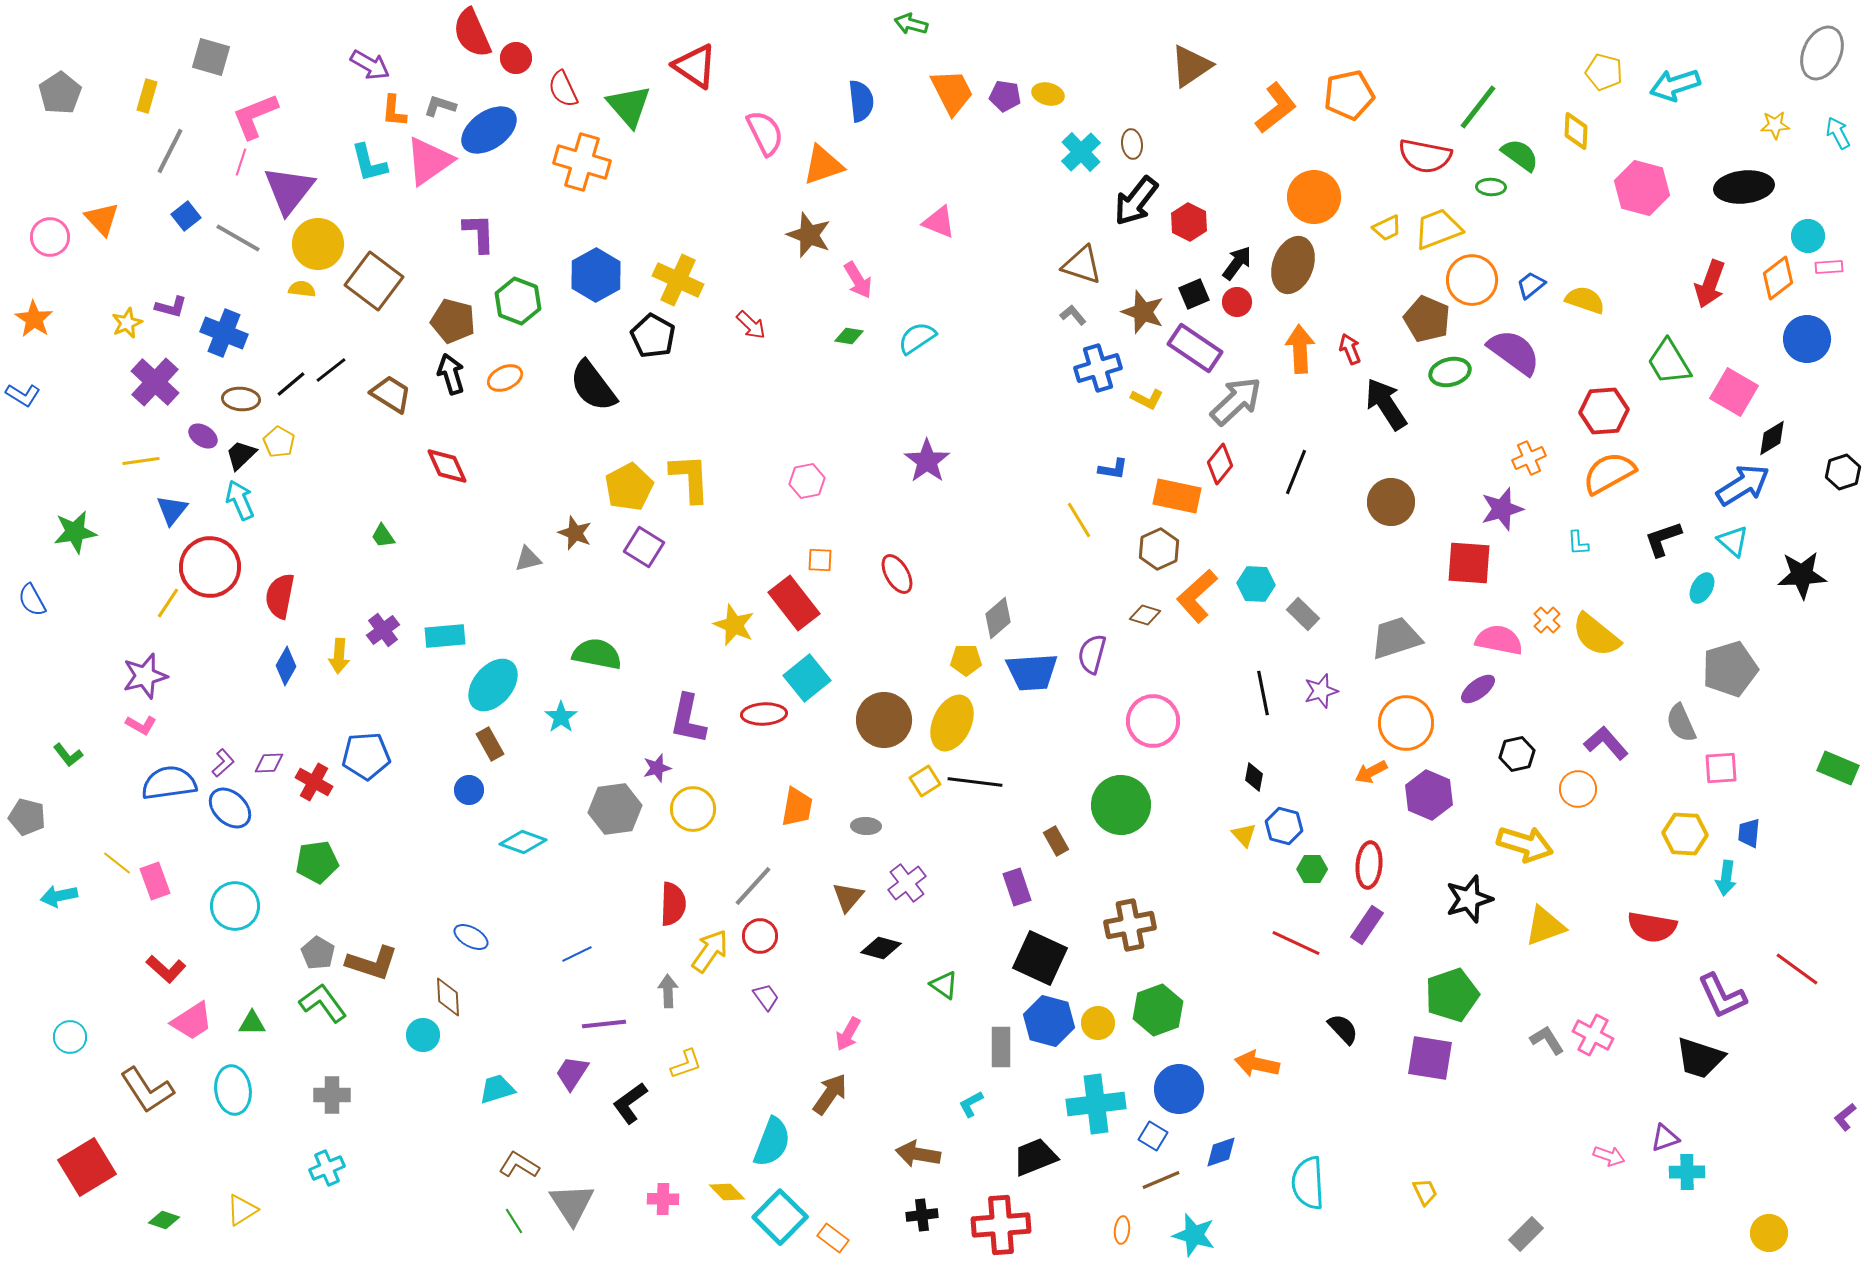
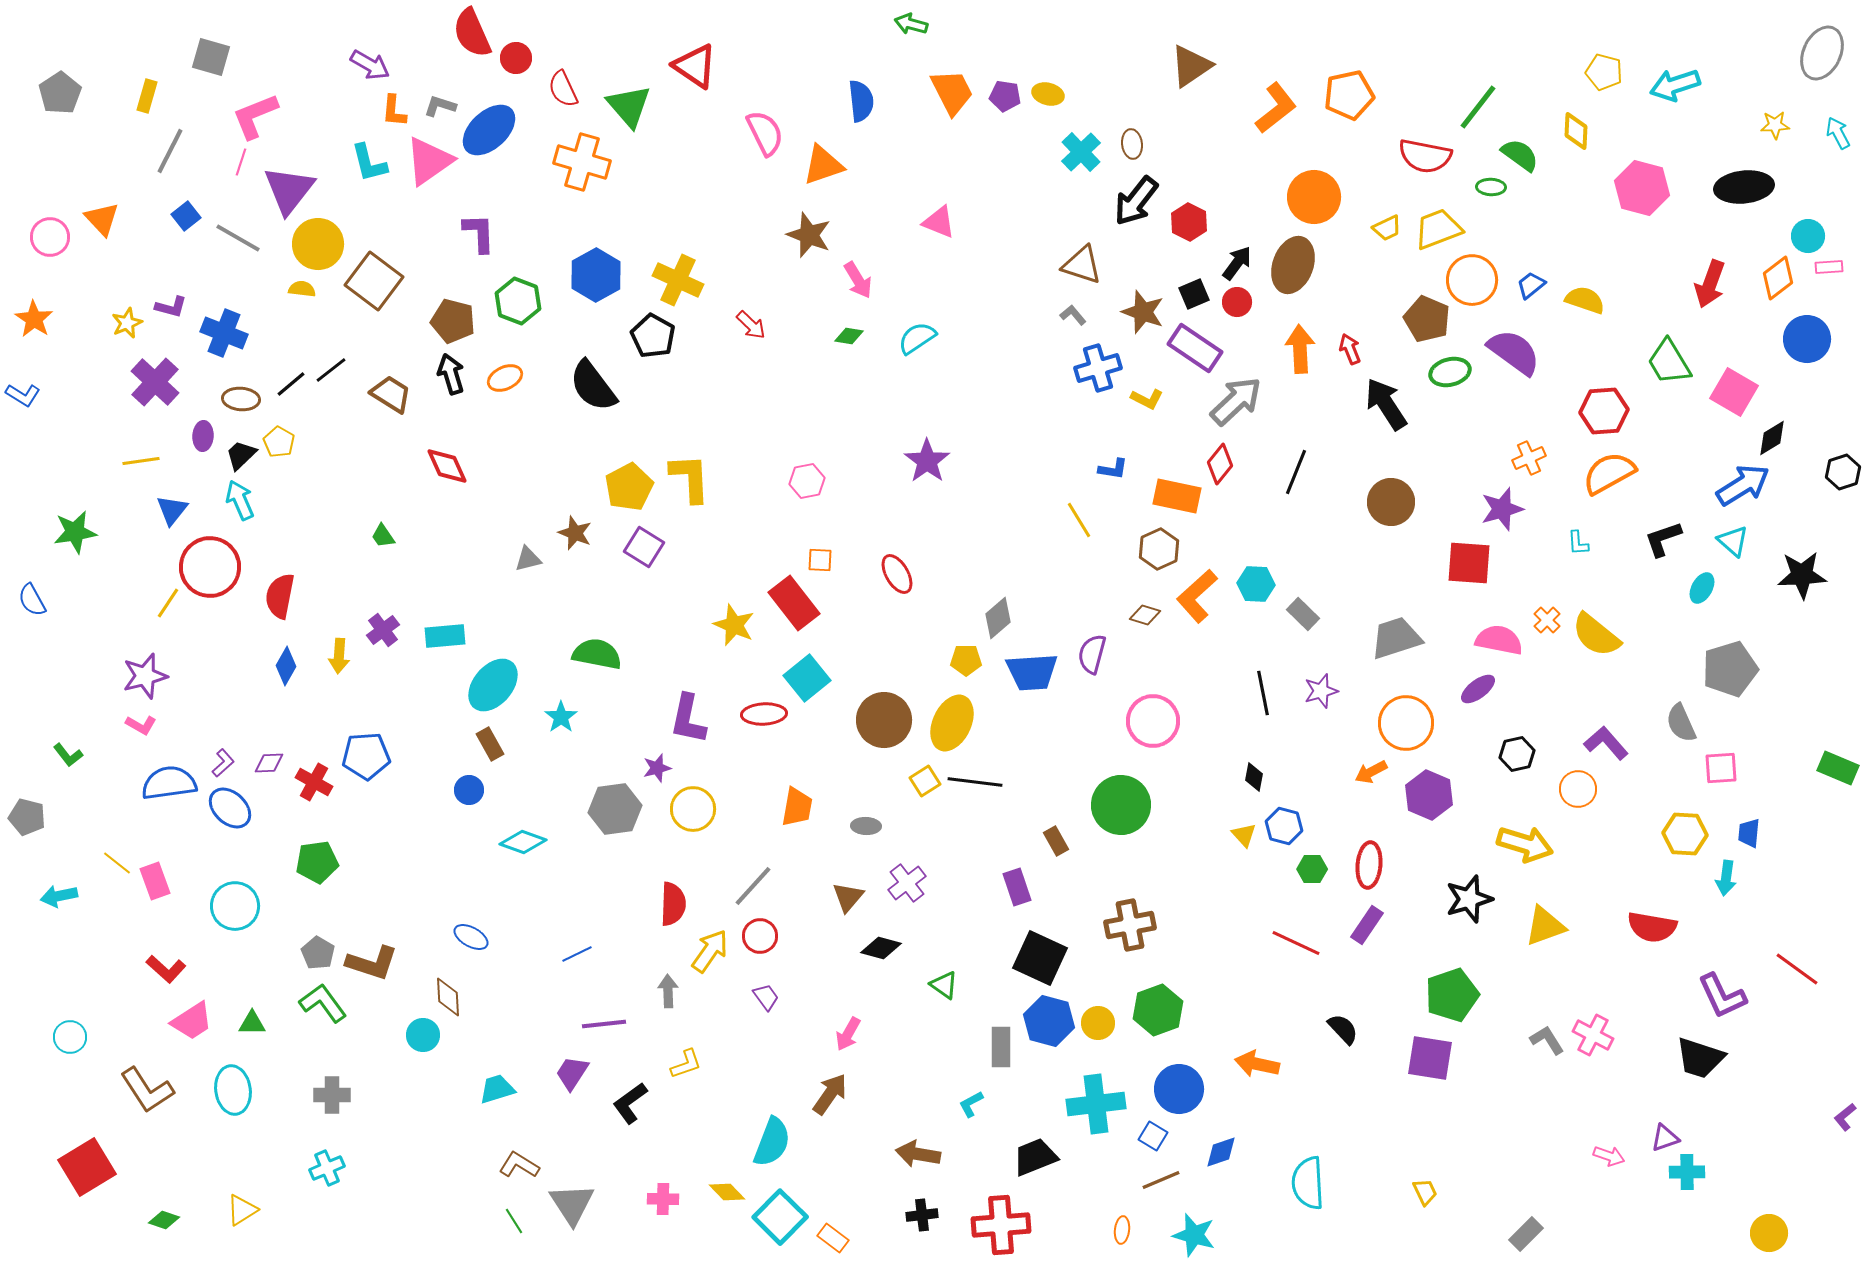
blue ellipse at (489, 130): rotated 8 degrees counterclockwise
purple ellipse at (203, 436): rotated 60 degrees clockwise
